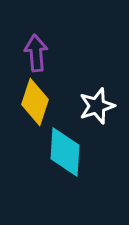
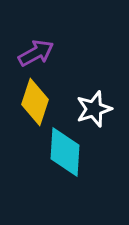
purple arrow: rotated 66 degrees clockwise
white star: moved 3 px left, 3 px down
